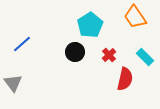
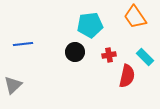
cyan pentagon: rotated 25 degrees clockwise
blue line: moved 1 px right; rotated 36 degrees clockwise
red cross: rotated 32 degrees clockwise
red semicircle: moved 2 px right, 3 px up
gray triangle: moved 2 px down; rotated 24 degrees clockwise
